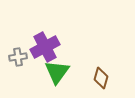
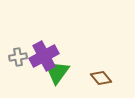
purple cross: moved 1 px left, 9 px down
brown diamond: rotated 55 degrees counterclockwise
